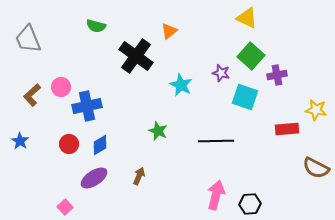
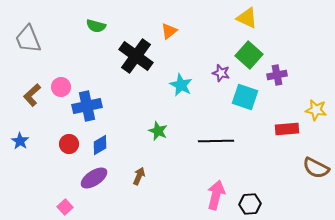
green square: moved 2 px left, 1 px up
